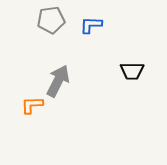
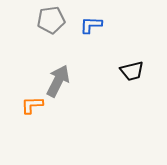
black trapezoid: rotated 15 degrees counterclockwise
